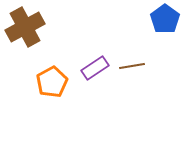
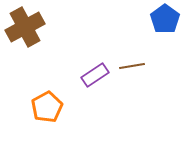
purple rectangle: moved 7 px down
orange pentagon: moved 5 px left, 25 px down
